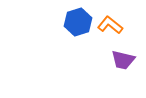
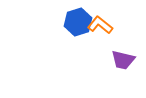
orange L-shape: moved 10 px left
